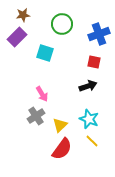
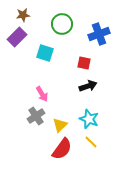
red square: moved 10 px left, 1 px down
yellow line: moved 1 px left, 1 px down
